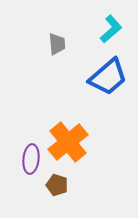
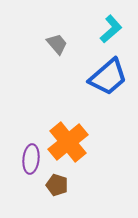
gray trapezoid: rotated 35 degrees counterclockwise
